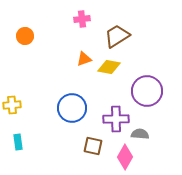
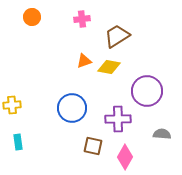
orange circle: moved 7 px right, 19 px up
orange triangle: moved 2 px down
purple cross: moved 2 px right
gray semicircle: moved 22 px right
